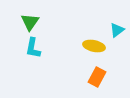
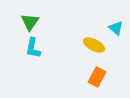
cyan triangle: moved 1 px left, 2 px up; rotated 42 degrees counterclockwise
yellow ellipse: moved 1 px up; rotated 15 degrees clockwise
